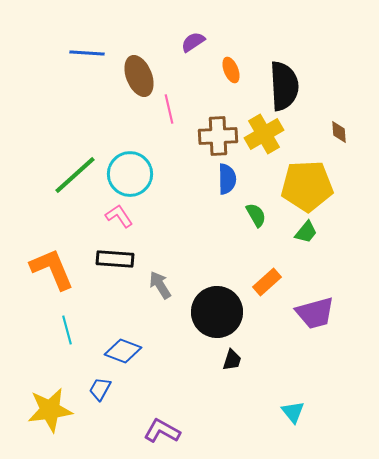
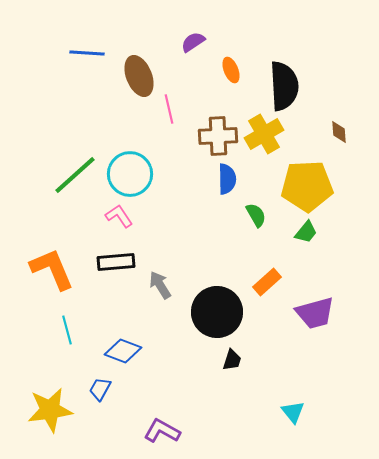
black rectangle: moved 1 px right, 3 px down; rotated 9 degrees counterclockwise
